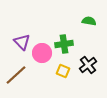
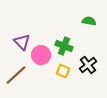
green cross: moved 2 px down; rotated 30 degrees clockwise
pink circle: moved 1 px left, 2 px down
